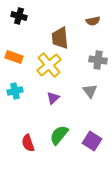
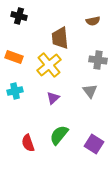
purple square: moved 2 px right, 3 px down
